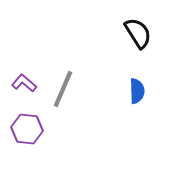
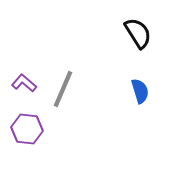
blue semicircle: moved 3 px right; rotated 15 degrees counterclockwise
